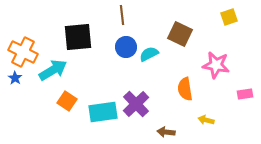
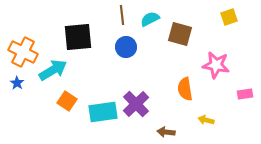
brown square: rotated 10 degrees counterclockwise
cyan semicircle: moved 1 px right, 35 px up
blue star: moved 2 px right, 5 px down
